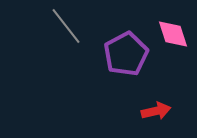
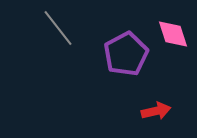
gray line: moved 8 px left, 2 px down
